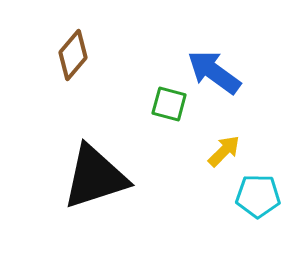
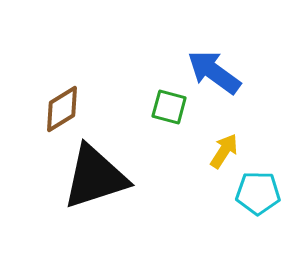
brown diamond: moved 11 px left, 54 px down; rotated 18 degrees clockwise
green square: moved 3 px down
yellow arrow: rotated 12 degrees counterclockwise
cyan pentagon: moved 3 px up
